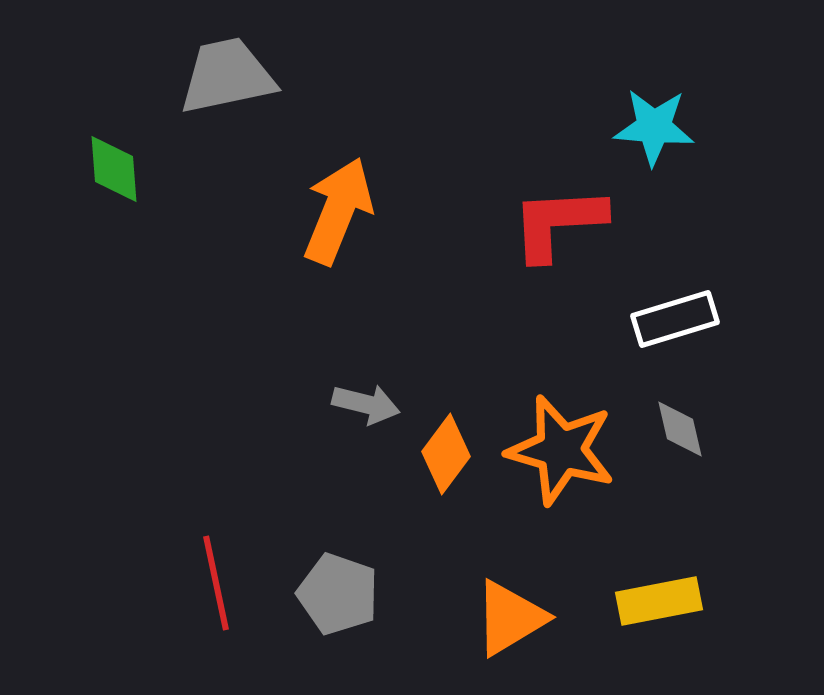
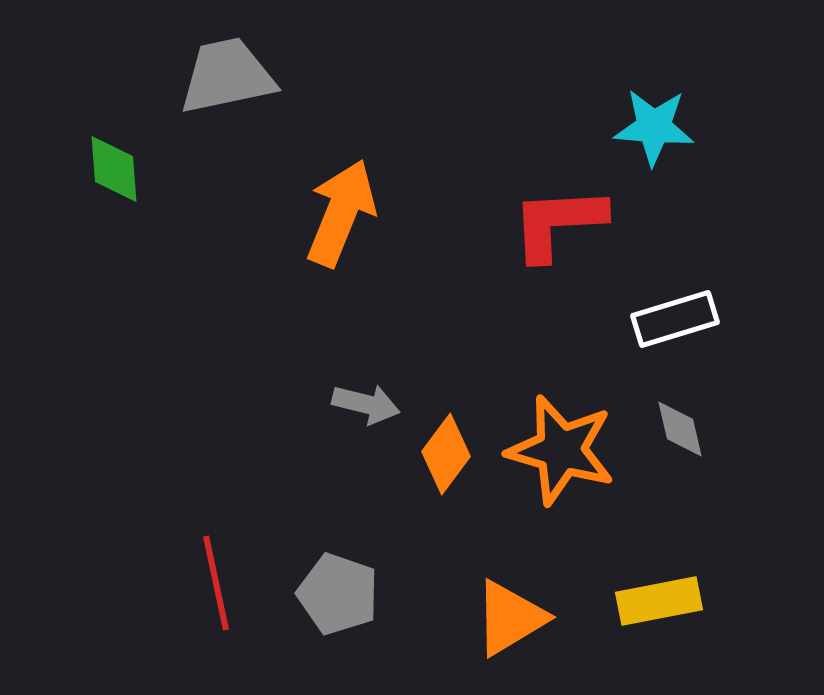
orange arrow: moved 3 px right, 2 px down
